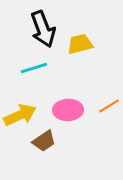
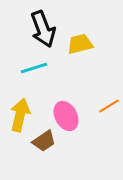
pink ellipse: moved 2 px left, 6 px down; rotated 64 degrees clockwise
yellow arrow: rotated 52 degrees counterclockwise
